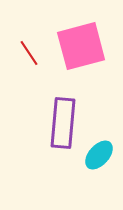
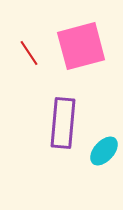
cyan ellipse: moved 5 px right, 4 px up
